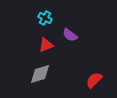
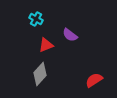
cyan cross: moved 9 px left, 1 px down
gray diamond: rotated 30 degrees counterclockwise
red semicircle: rotated 12 degrees clockwise
